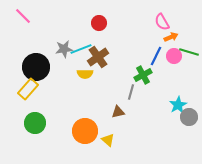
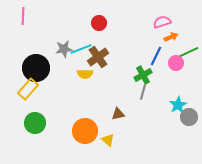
pink line: rotated 48 degrees clockwise
pink semicircle: rotated 102 degrees clockwise
green line: rotated 42 degrees counterclockwise
pink circle: moved 2 px right, 7 px down
black circle: moved 1 px down
gray line: moved 12 px right
brown triangle: moved 2 px down
